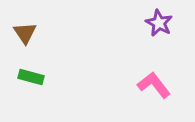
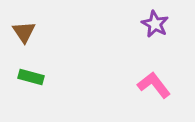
purple star: moved 4 px left, 1 px down
brown triangle: moved 1 px left, 1 px up
